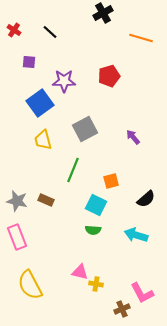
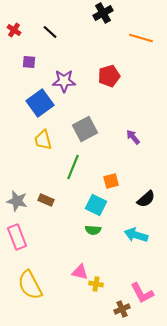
green line: moved 3 px up
